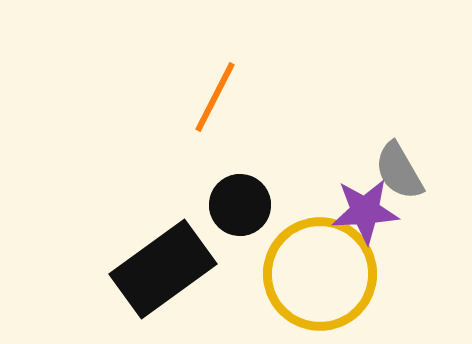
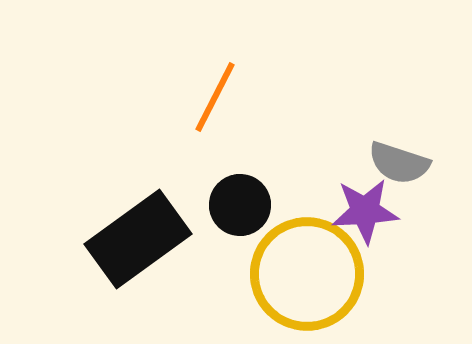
gray semicircle: moved 8 px up; rotated 42 degrees counterclockwise
black rectangle: moved 25 px left, 30 px up
yellow circle: moved 13 px left
